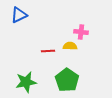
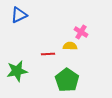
pink cross: rotated 24 degrees clockwise
red line: moved 3 px down
green star: moved 9 px left, 11 px up
